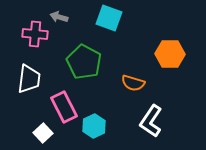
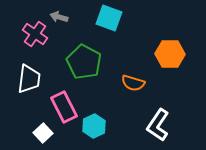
pink cross: rotated 30 degrees clockwise
white L-shape: moved 7 px right, 4 px down
